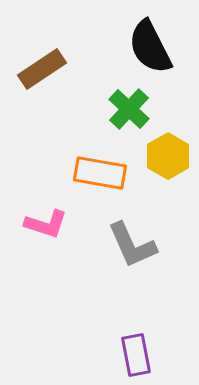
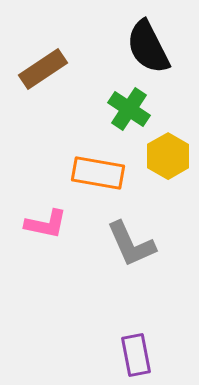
black semicircle: moved 2 px left
brown rectangle: moved 1 px right
green cross: rotated 9 degrees counterclockwise
orange rectangle: moved 2 px left
pink L-shape: rotated 6 degrees counterclockwise
gray L-shape: moved 1 px left, 1 px up
